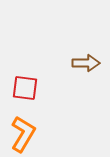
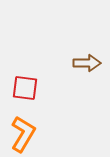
brown arrow: moved 1 px right
